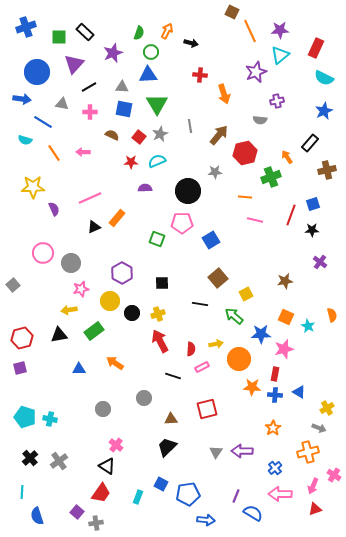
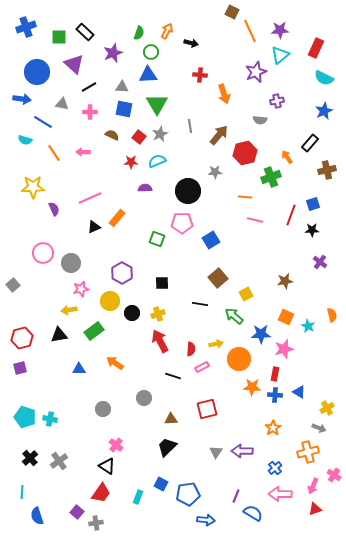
purple triangle at (74, 64): rotated 30 degrees counterclockwise
